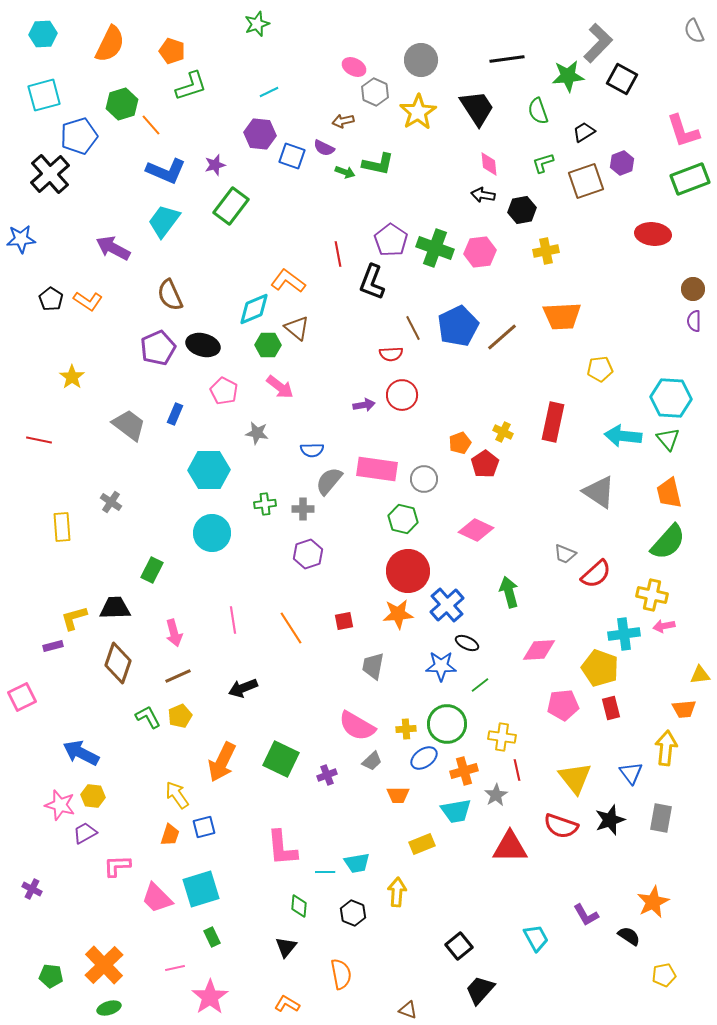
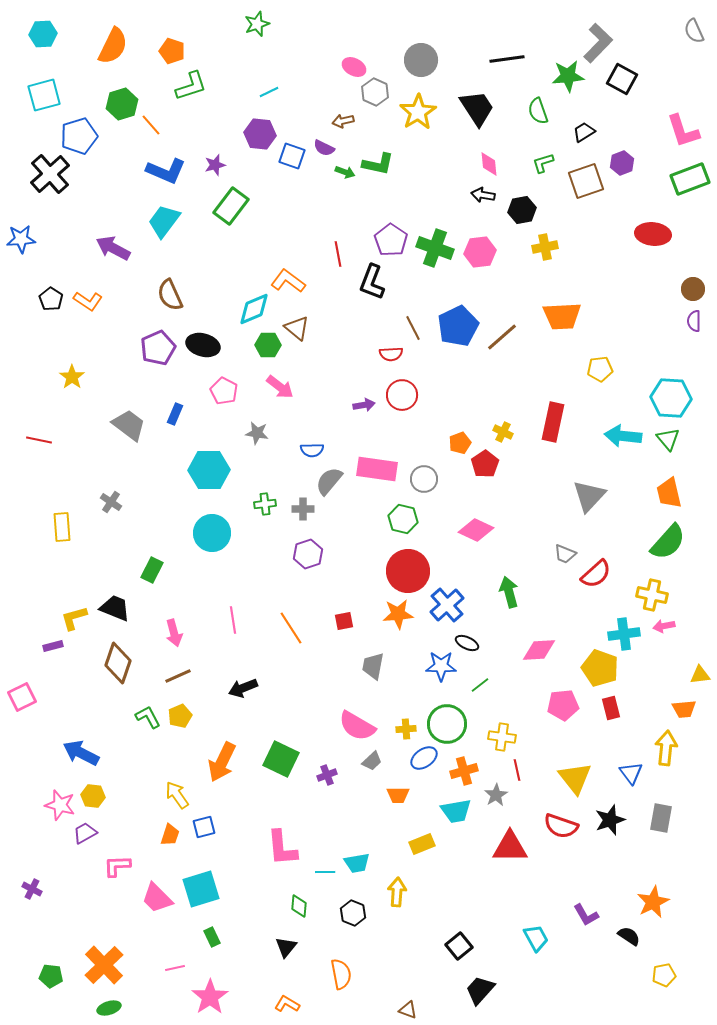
orange semicircle at (110, 44): moved 3 px right, 2 px down
yellow cross at (546, 251): moved 1 px left, 4 px up
gray triangle at (599, 492): moved 10 px left, 4 px down; rotated 39 degrees clockwise
black trapezoid at (115, 608): rotated 24 degrees clockwise
